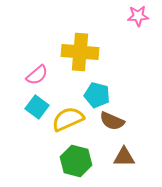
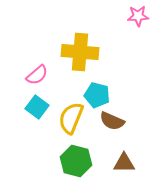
yellow semicircle: moved 3 px right, 1 px up; rotated 44 degrees counterclockwise
brown triangle: moved 6 px down
